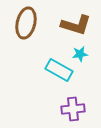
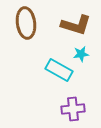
brown ellipse: rotated 20 degrees counterclockwise
cyan star: moved 1 px right
